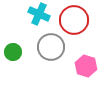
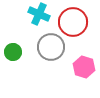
red circle: moved 1 px left, 2 px down
pink hexagon: moved 2 px left, 1 px down
